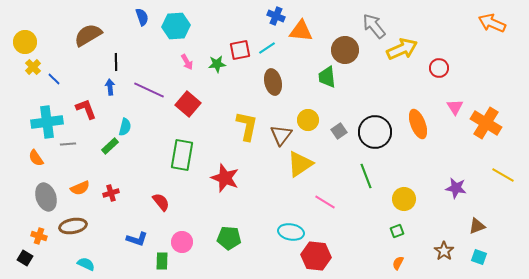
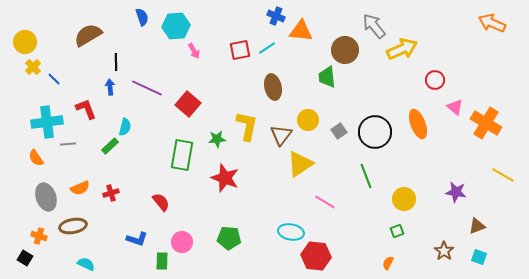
pink arrow at (187, 62): moved 7 px right, 11 px up
green star at (217, 64): moved 75 px down
red circle at (439, 68): moved 4 px left, 12 px down
brown ellipse at (273, 82): moved 5 px down
purple line at (149, 90): moved 2 px left, 2 px up
pink triangle at (455, 107): rotated 18 degrees counterclockwise
purple star at (456, 188): moved 4 px down
orange semicircle at (398, 263): moved 10 px left
